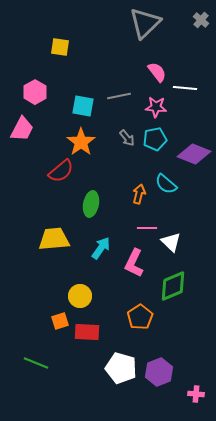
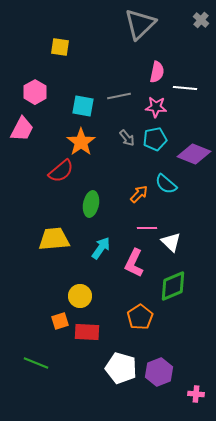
gray triangle: moved 5 px left, 1 px down
pink semicircle: rotated 50 degrees clockwise
orange arrow: rotated 30 degrees clockwise
